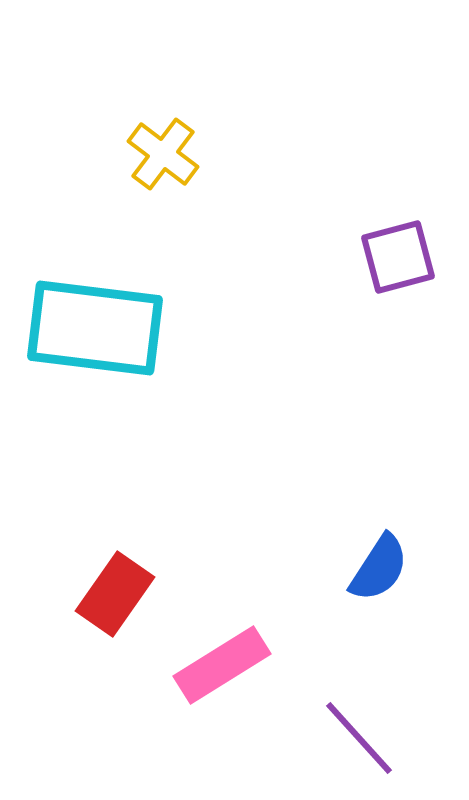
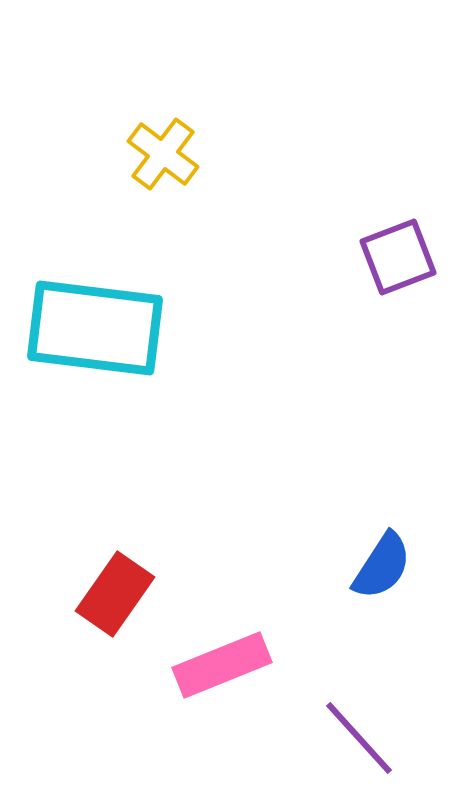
purple square: rotated 6 degrees counterclockwise
blue semicircle: moved 3 px right, 2 px up
pink rectangle: rotated 10 degrees clockwise
